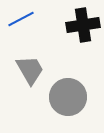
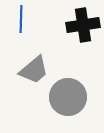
blue line: rotated 60 degrees counterclockwise
gray trapezoid: moved 4 px right; rotated 80 degrees clockwise
